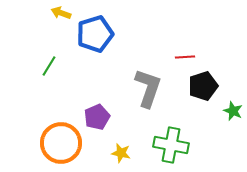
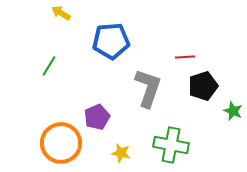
yellow arrow: rotated 12 degrees clockwise
blue pentagon: moved 16 px right, 7 px down; rotated 12 degrees clockwise
